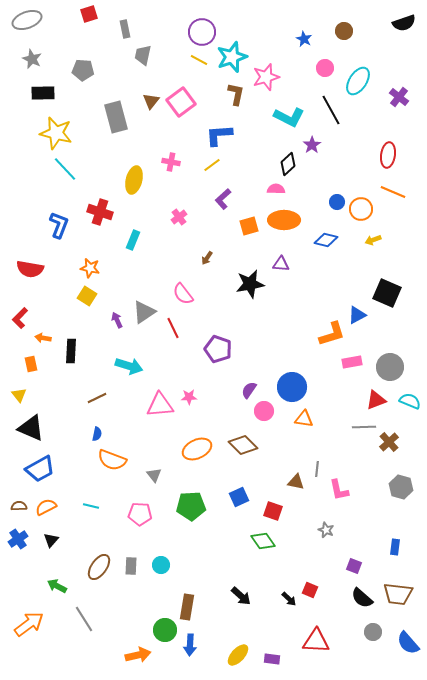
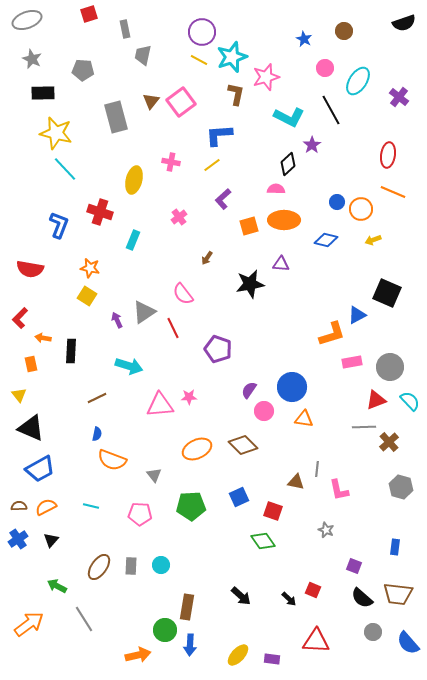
cyan semicircle at (410, 401): rotated 25 degrees clockwise
red square at (310, 590): moved 3 px right
